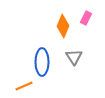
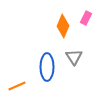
blue ellipse: moved 5 px right, 5 px down
orange line: moved 7 px left
